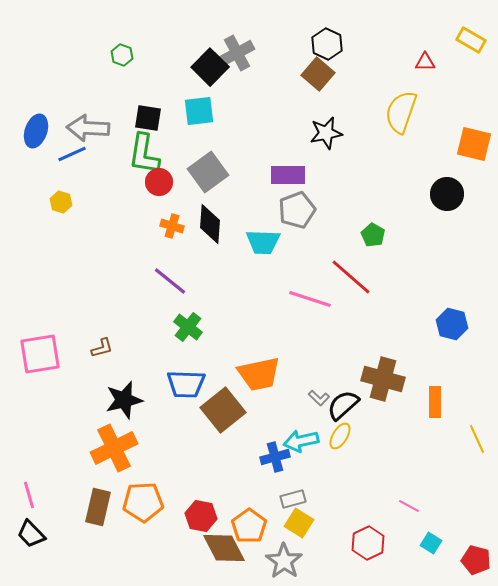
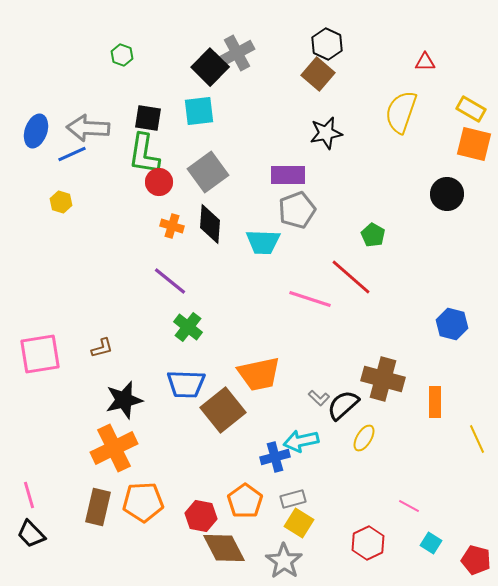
yellow rectangle at (471, 40): moved 69 px down
yellow ellipse at (340, 436): moved 24 px right, 2 px down
orange pentagon at (249, 526): moved 4 px left, 25 px up
